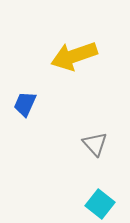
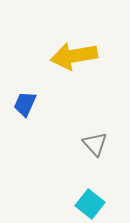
yellow arrow: rotated 9 degrees clockwise
cyan square: moved 10 px left
